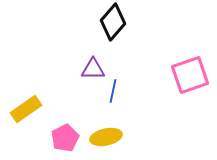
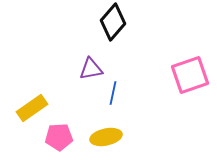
purple triangle: moved 2 px left; rotated 10 degrees counterclockwise
blue line: moved 2 px down
yellow rectangle: moved 6 px right, 1 px up
pink pentagon: moved 6 px left, 1 px up; rotated 24 degrees clockwise
